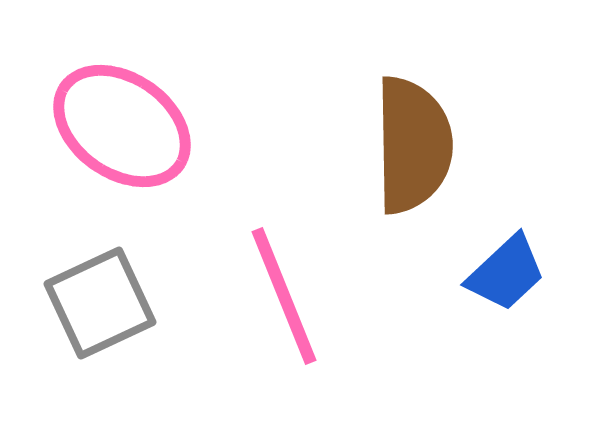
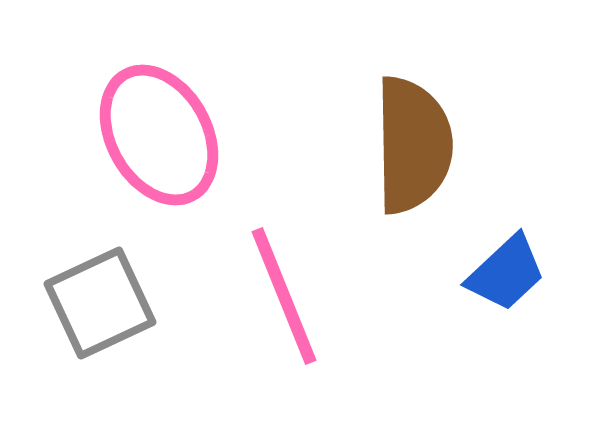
pink ellipse: moved 37 px right, 9 px down; rotated 26 degrees clockwise
